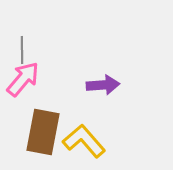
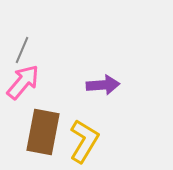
gray line: rotated 24 degrees clockwise
pink arrow: moved 3 px down
yellow L-shape: rotated 72 degrees clockwise
